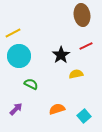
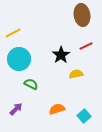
cyan circle: moved 3 px down
